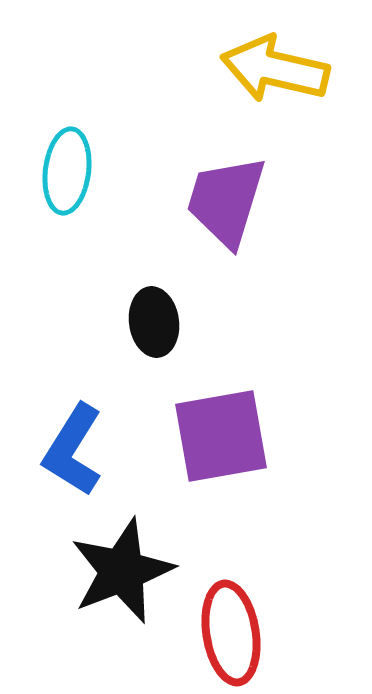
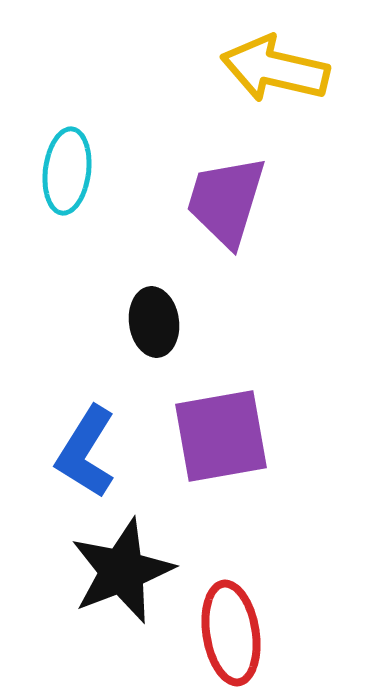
blue L-shape: moved 13 px right, 2 px down
